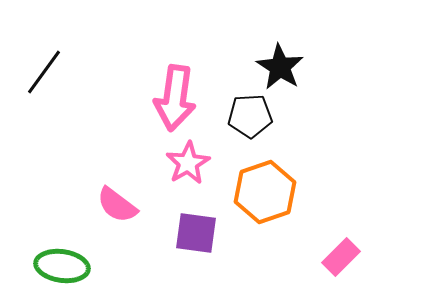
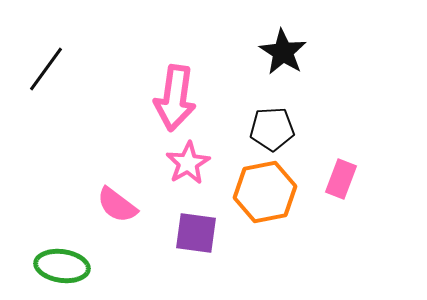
black star: moved 3 px right, 15 px up
black line: moved 2 px right, 3 px up
black pentagon: moved 22 px right, 13 px down
orange hexagon: rotated 8 degrees clockwise
pink rectangle: moved 78 px up; rotated 24 degrees counterclockwise
